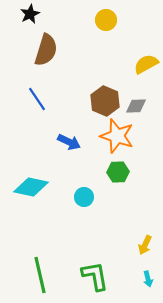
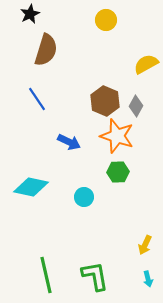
gray diamond: rotated 60 degrees counterclockwise
green line: moved 6 px right
